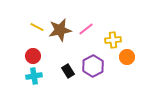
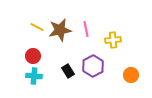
pink line: rotated 63 degrees counterclockwise
orange circle: moved 4 px right, 18 px down
cyan cross: rotated 14 degrees clockwise
